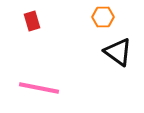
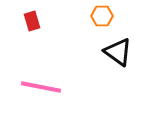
orange hexagon: moved 1 px left, 1 px up
pink line: moved 2 px right, 1 px up
